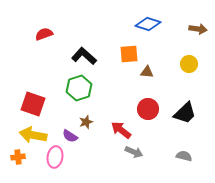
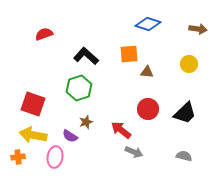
black L-shape: moved 2 px right
